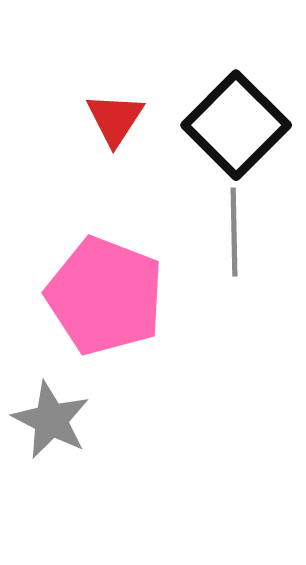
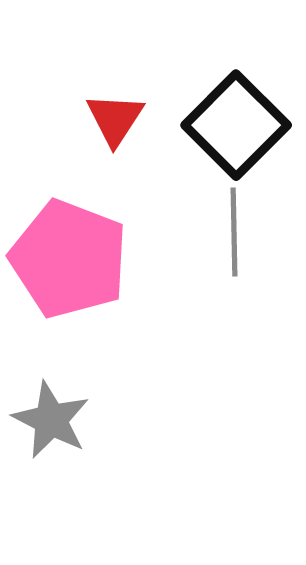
pink pentagon: moved 36 px left, 37 px up
